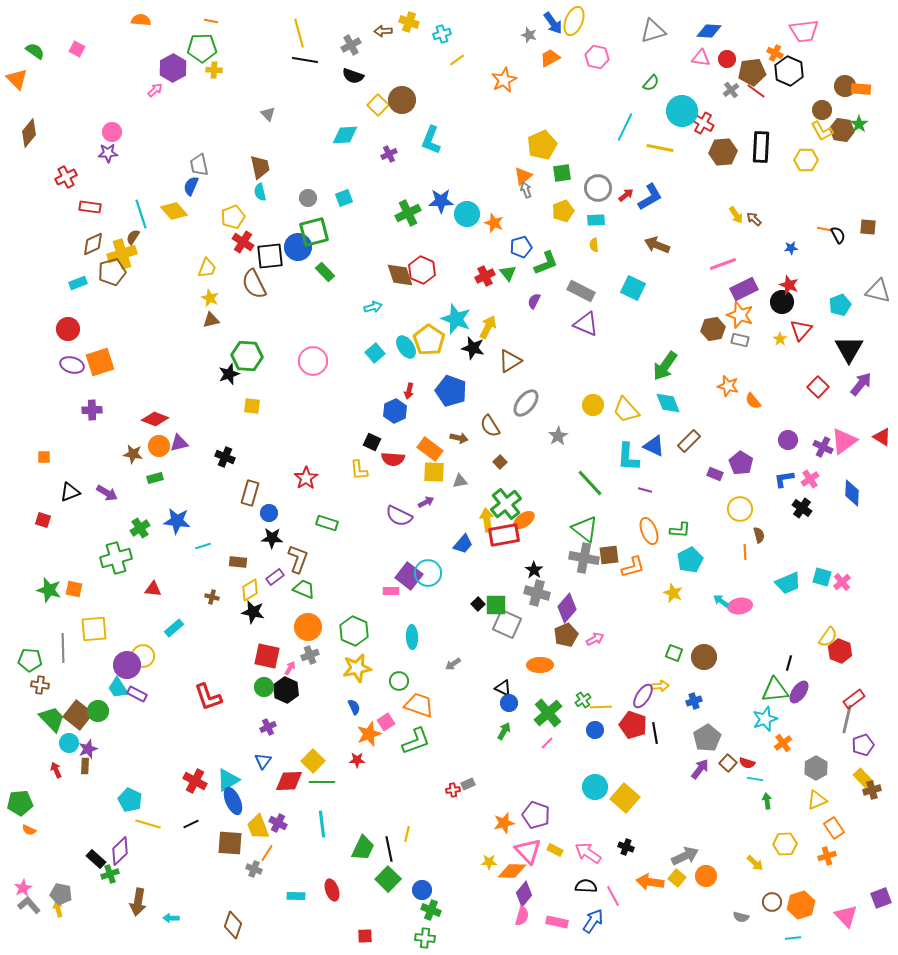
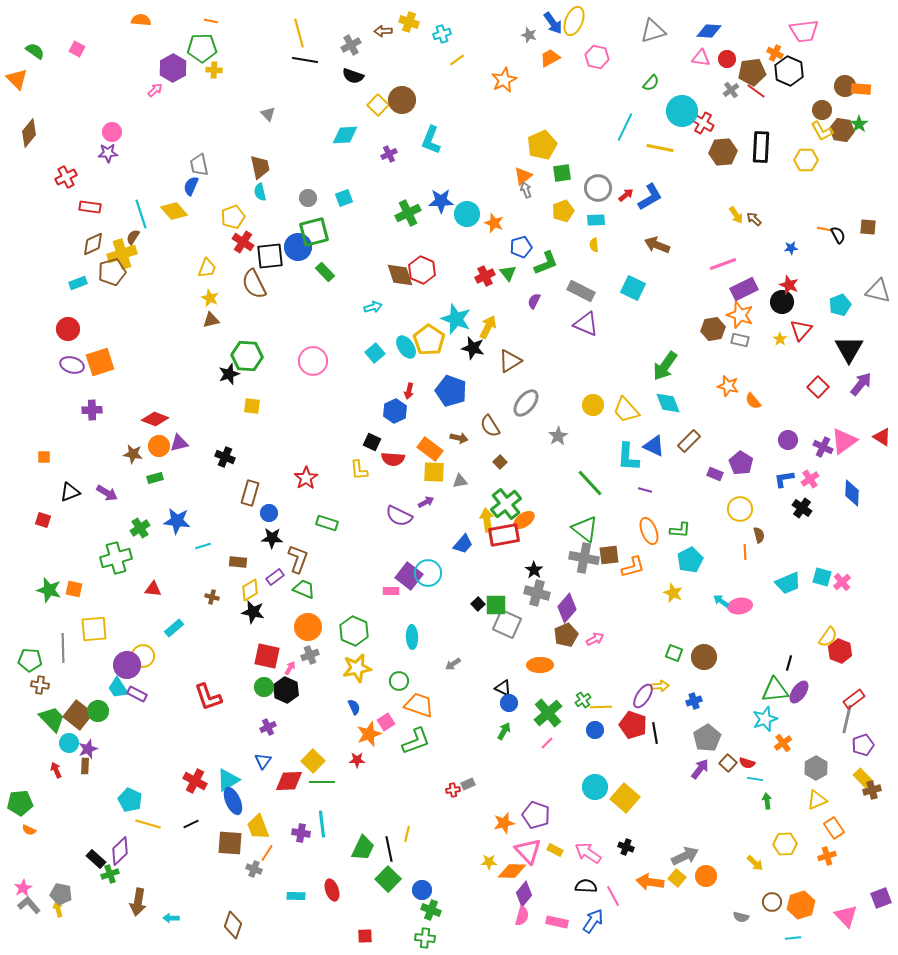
purple cross at (278, 823): moved 23 px right, 10 px down; rotated 18 degrees counterclockwise
